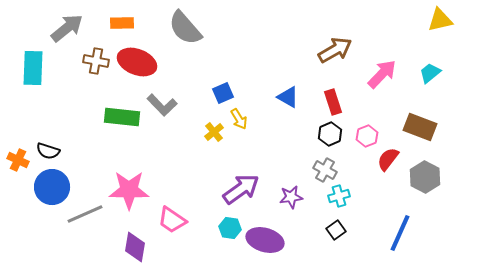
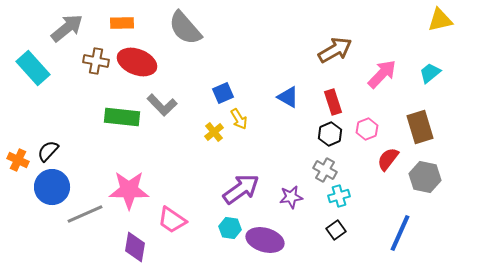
cyan rectangle: rotated 44 degrees counterclockwise
brown rectangle: rotated 52 degrees clockwise
pink hexagon: moved 7 px up
black semicircle: rotated 115 degrees clockwise
gray hexagon: rotated 16 degrees counterclockwise
